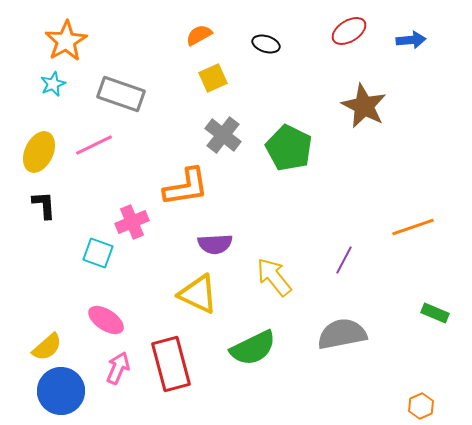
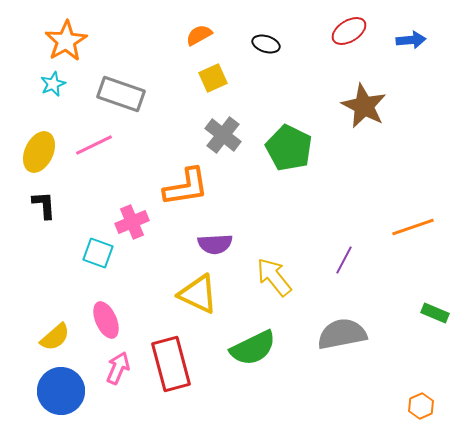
pink ellipse: rotated 33 degrees clockwise
yellow semicircle: moved 8 px right, 10 px up
